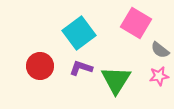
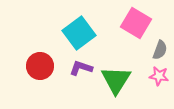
gray semicircle: rotated 108 degrees counterclockwise
pink star: rotated 18 degrees clockwise
